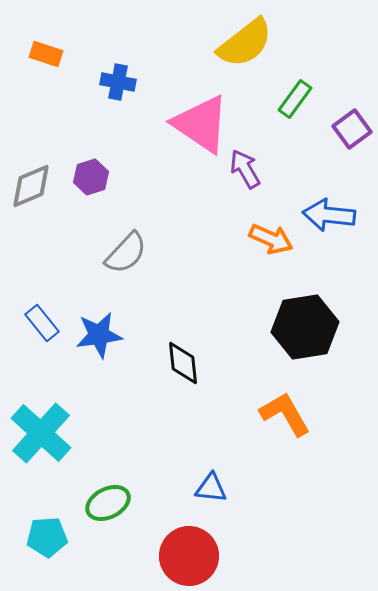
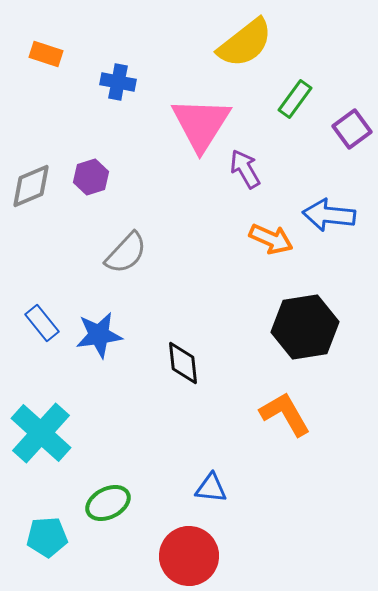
pink triangle: rotated 28 degrees clockwise
